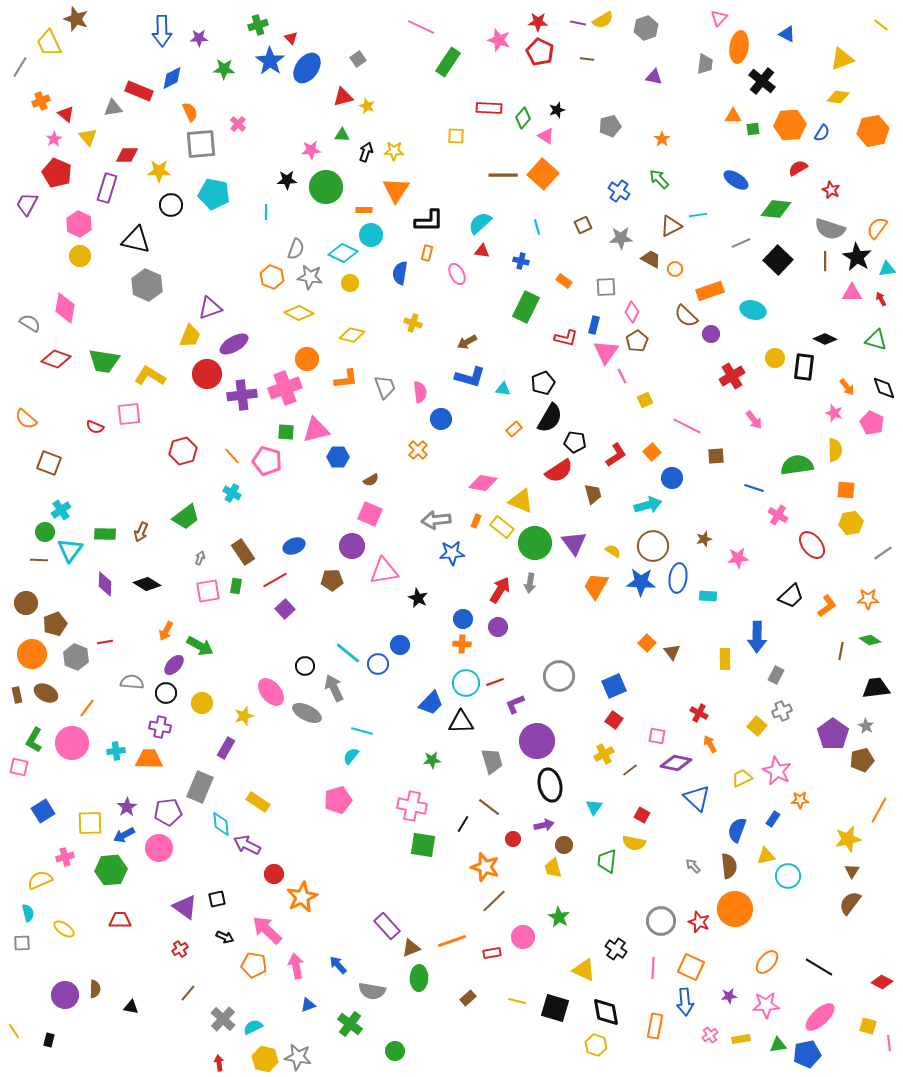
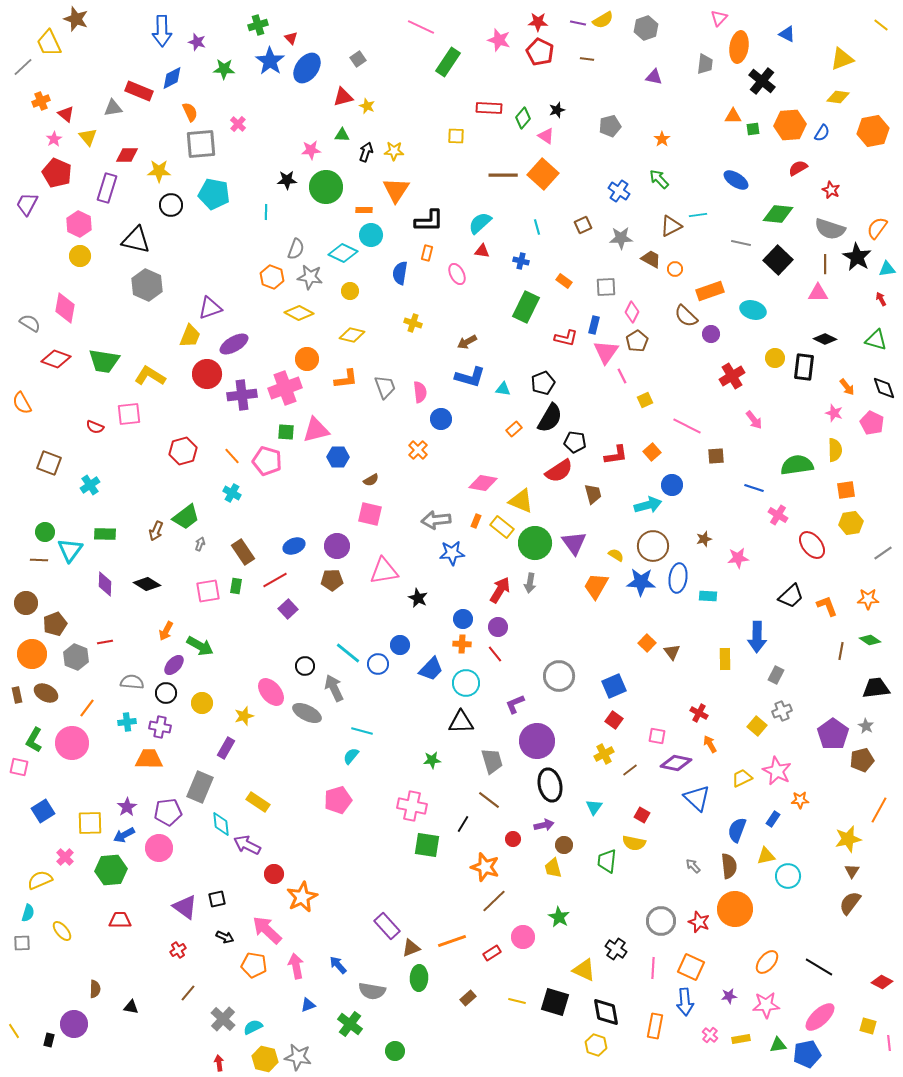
purple star at (199, 38): moved 2 px left, 4 px down; rotated 18 degrees clockwise
gray line at (20, 67): moved 3 px right; rotated 15 degrees clockwise
green diamond at (776, 209): moved 2 px right, 5 px down
gray line at (741, 243): rotated 36 degrees clockwise
brown line at (825, 261): moved 3 px down
yellow circle at (350, 283): moved 8 px down
pink triangle at (852, 293): moved 34 px left
orange semicircle at (26, 419): moved 4 px left, 16 px up; rotated 20 degrees clockwise
red L-shape at (616, 455): rotated 25 degrees clockwise
blue circle at (672, 478): moved 7 px down
orange square at (846, 490): rotated 12 degrees counterclockwise
cyan cross at (61, 510): moved 29 px right, 25 px up
pink square at (370, 514): rotated 10 degrees counterclockwise
brown arrow at (141, 532): moved 15 px right, 1 px up
purple circle at (352, 546): moved 15 px left
yellow semicircle at (613, 551): moved 3 px right, 4 px down
gray arrow at (200, 558): moved 14 px up
orange L-shape at (827, 606): rotated 75 degrees counterclockwise
purple square at (285, 609): moved 3 px right
red line at (495, 682): moved 28 px up; rotated 72 degrees clockwise
blue trapezoid at (431, 703): moved 34 px up
cyan cross at (116, 751): moved 11 px right, 29 px up
brown line at (489, 807): moved 7 px up
green square at (423, 845): moved 4 px right
pink cross at (65, 857): rotated 30 degrees counterclockwise
cyan semicircle at (28, 913): rotated 30 degrees clockwise
yellow ellipse at (64, 929): moved 2 px left, 2 px down; rotated 15 degrees clockwise
red cross at (180, 949): moved 2 px left, 1 px down
red rectangle at (492, 953): rotated 24 degrees counterclockwise
purple circle at (65, 995): moved 9 px right, 29 px down
black square at (555, 1008): moved 6 px up
pink cross at (710, 1035): rotated 14 degrees counterclockwise
